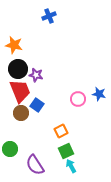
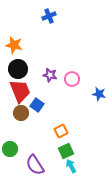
purple star: moved 14 px right
pink circle: moved 6 px left, 20 px up
